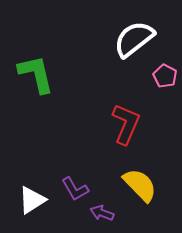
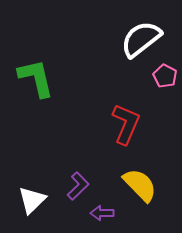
white semicircle: moved 7 px right
green L-shape: moved 4 px down
purple L-shape: moved 3 px right, 3 px up; rotated 104 degrees counterclockwise
white triangle: rotated 12 degrees counterclockwise
purple arrow: rotated 20 degrees counterclockwise
